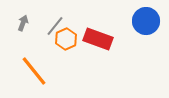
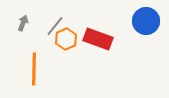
orange line: moved 2 px up; rotated 40 degrees clockwise
